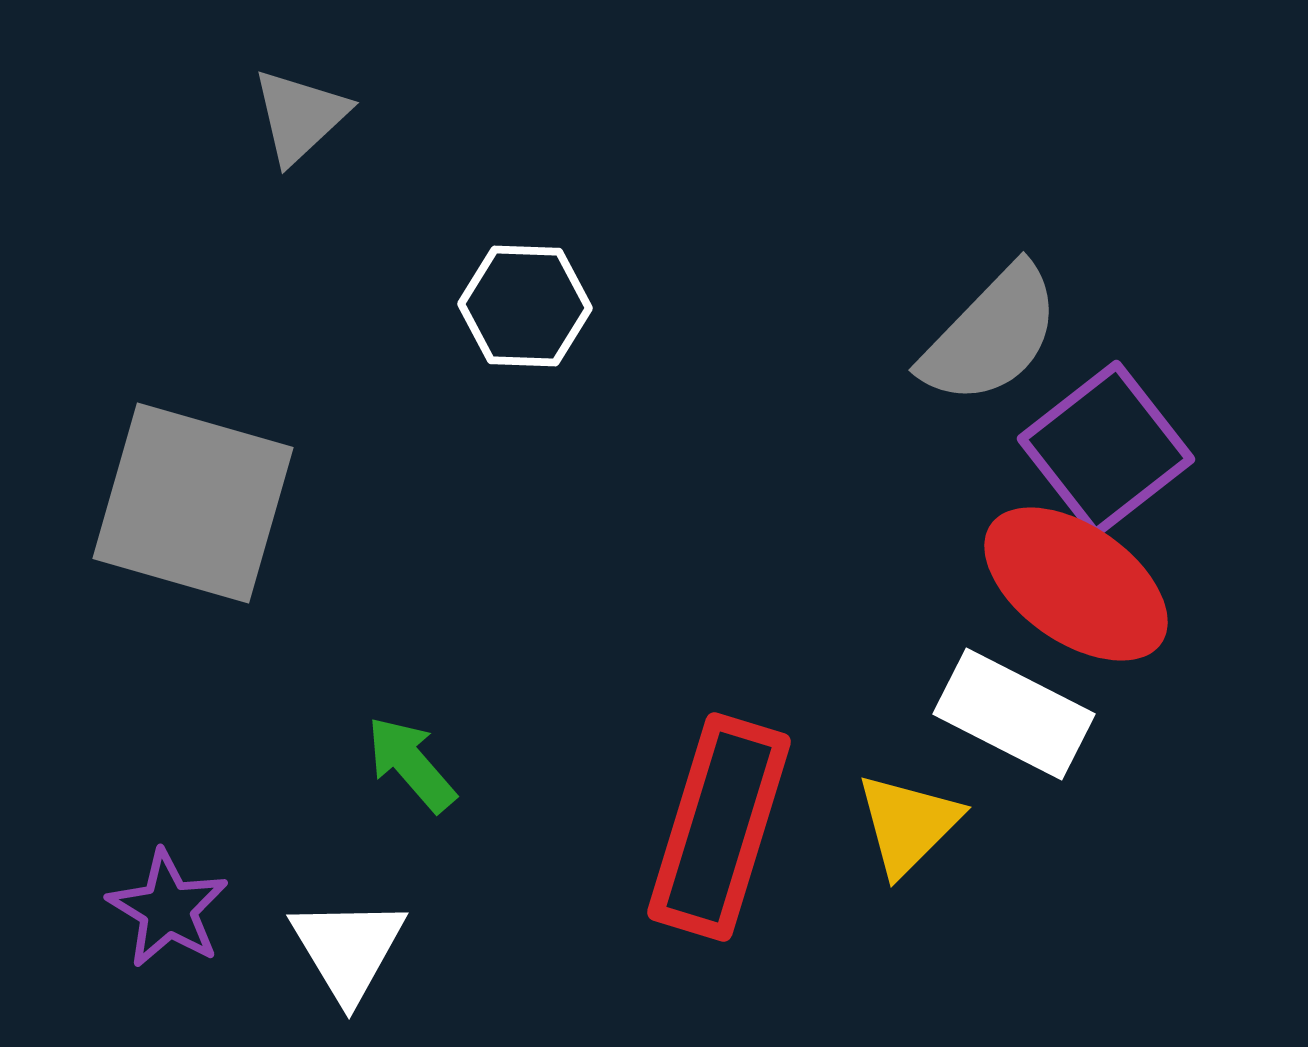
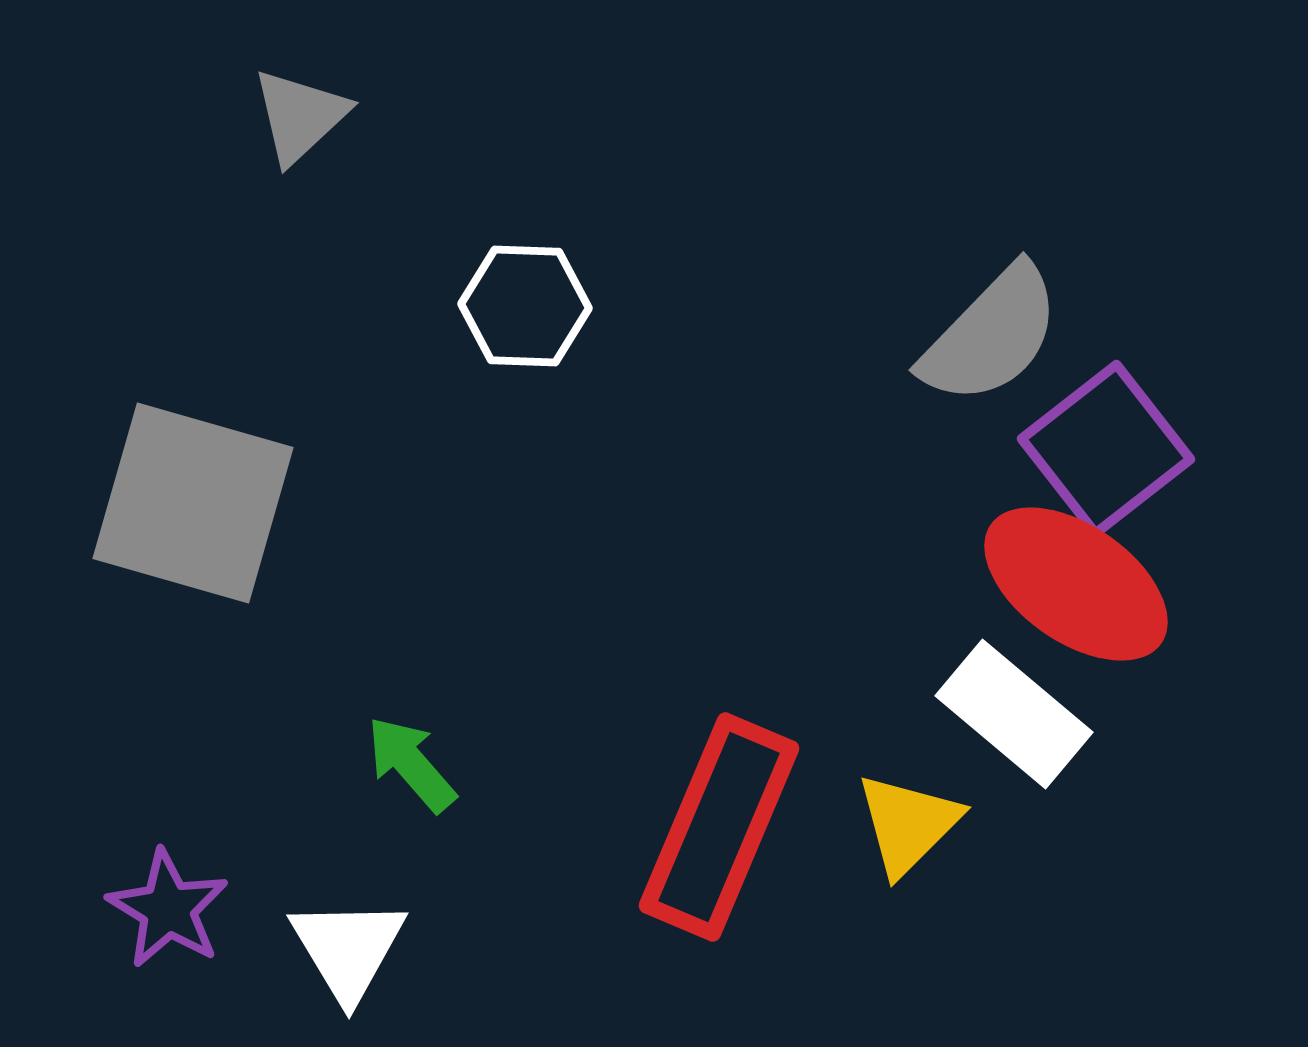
white rectangle: rotated 13 degrees clockwise
red rectangle: rotated 6 degrees clockwise
